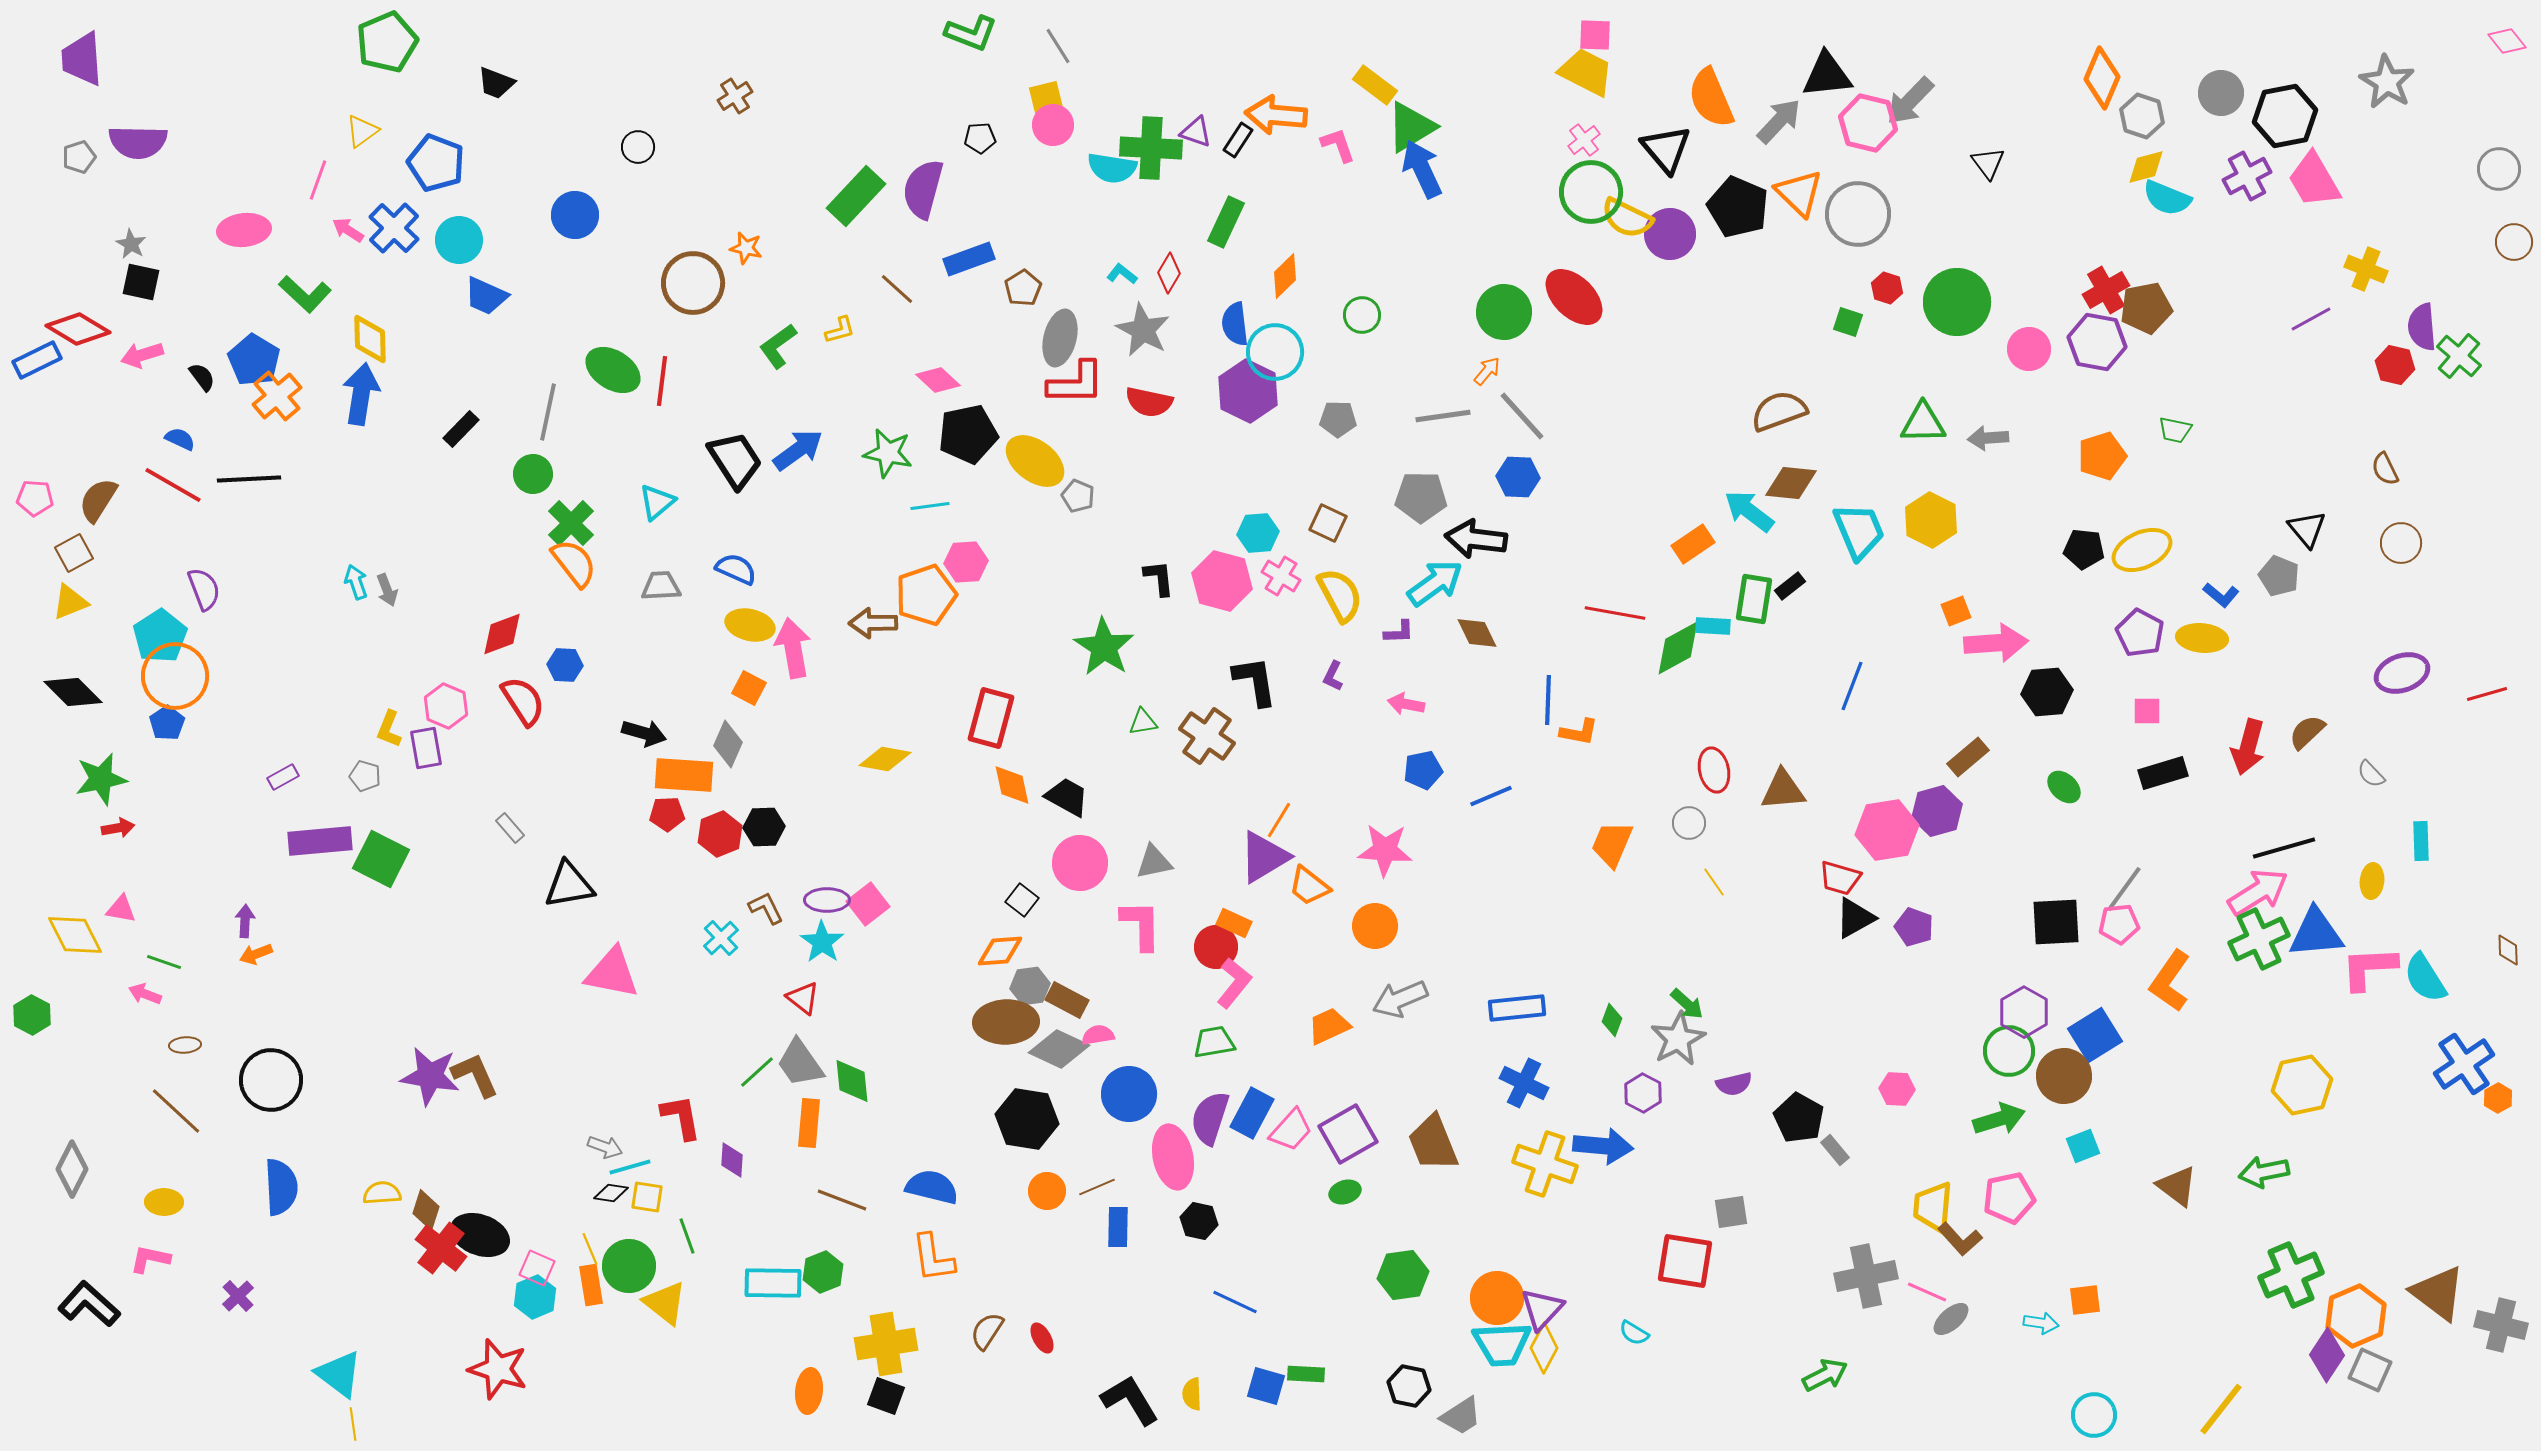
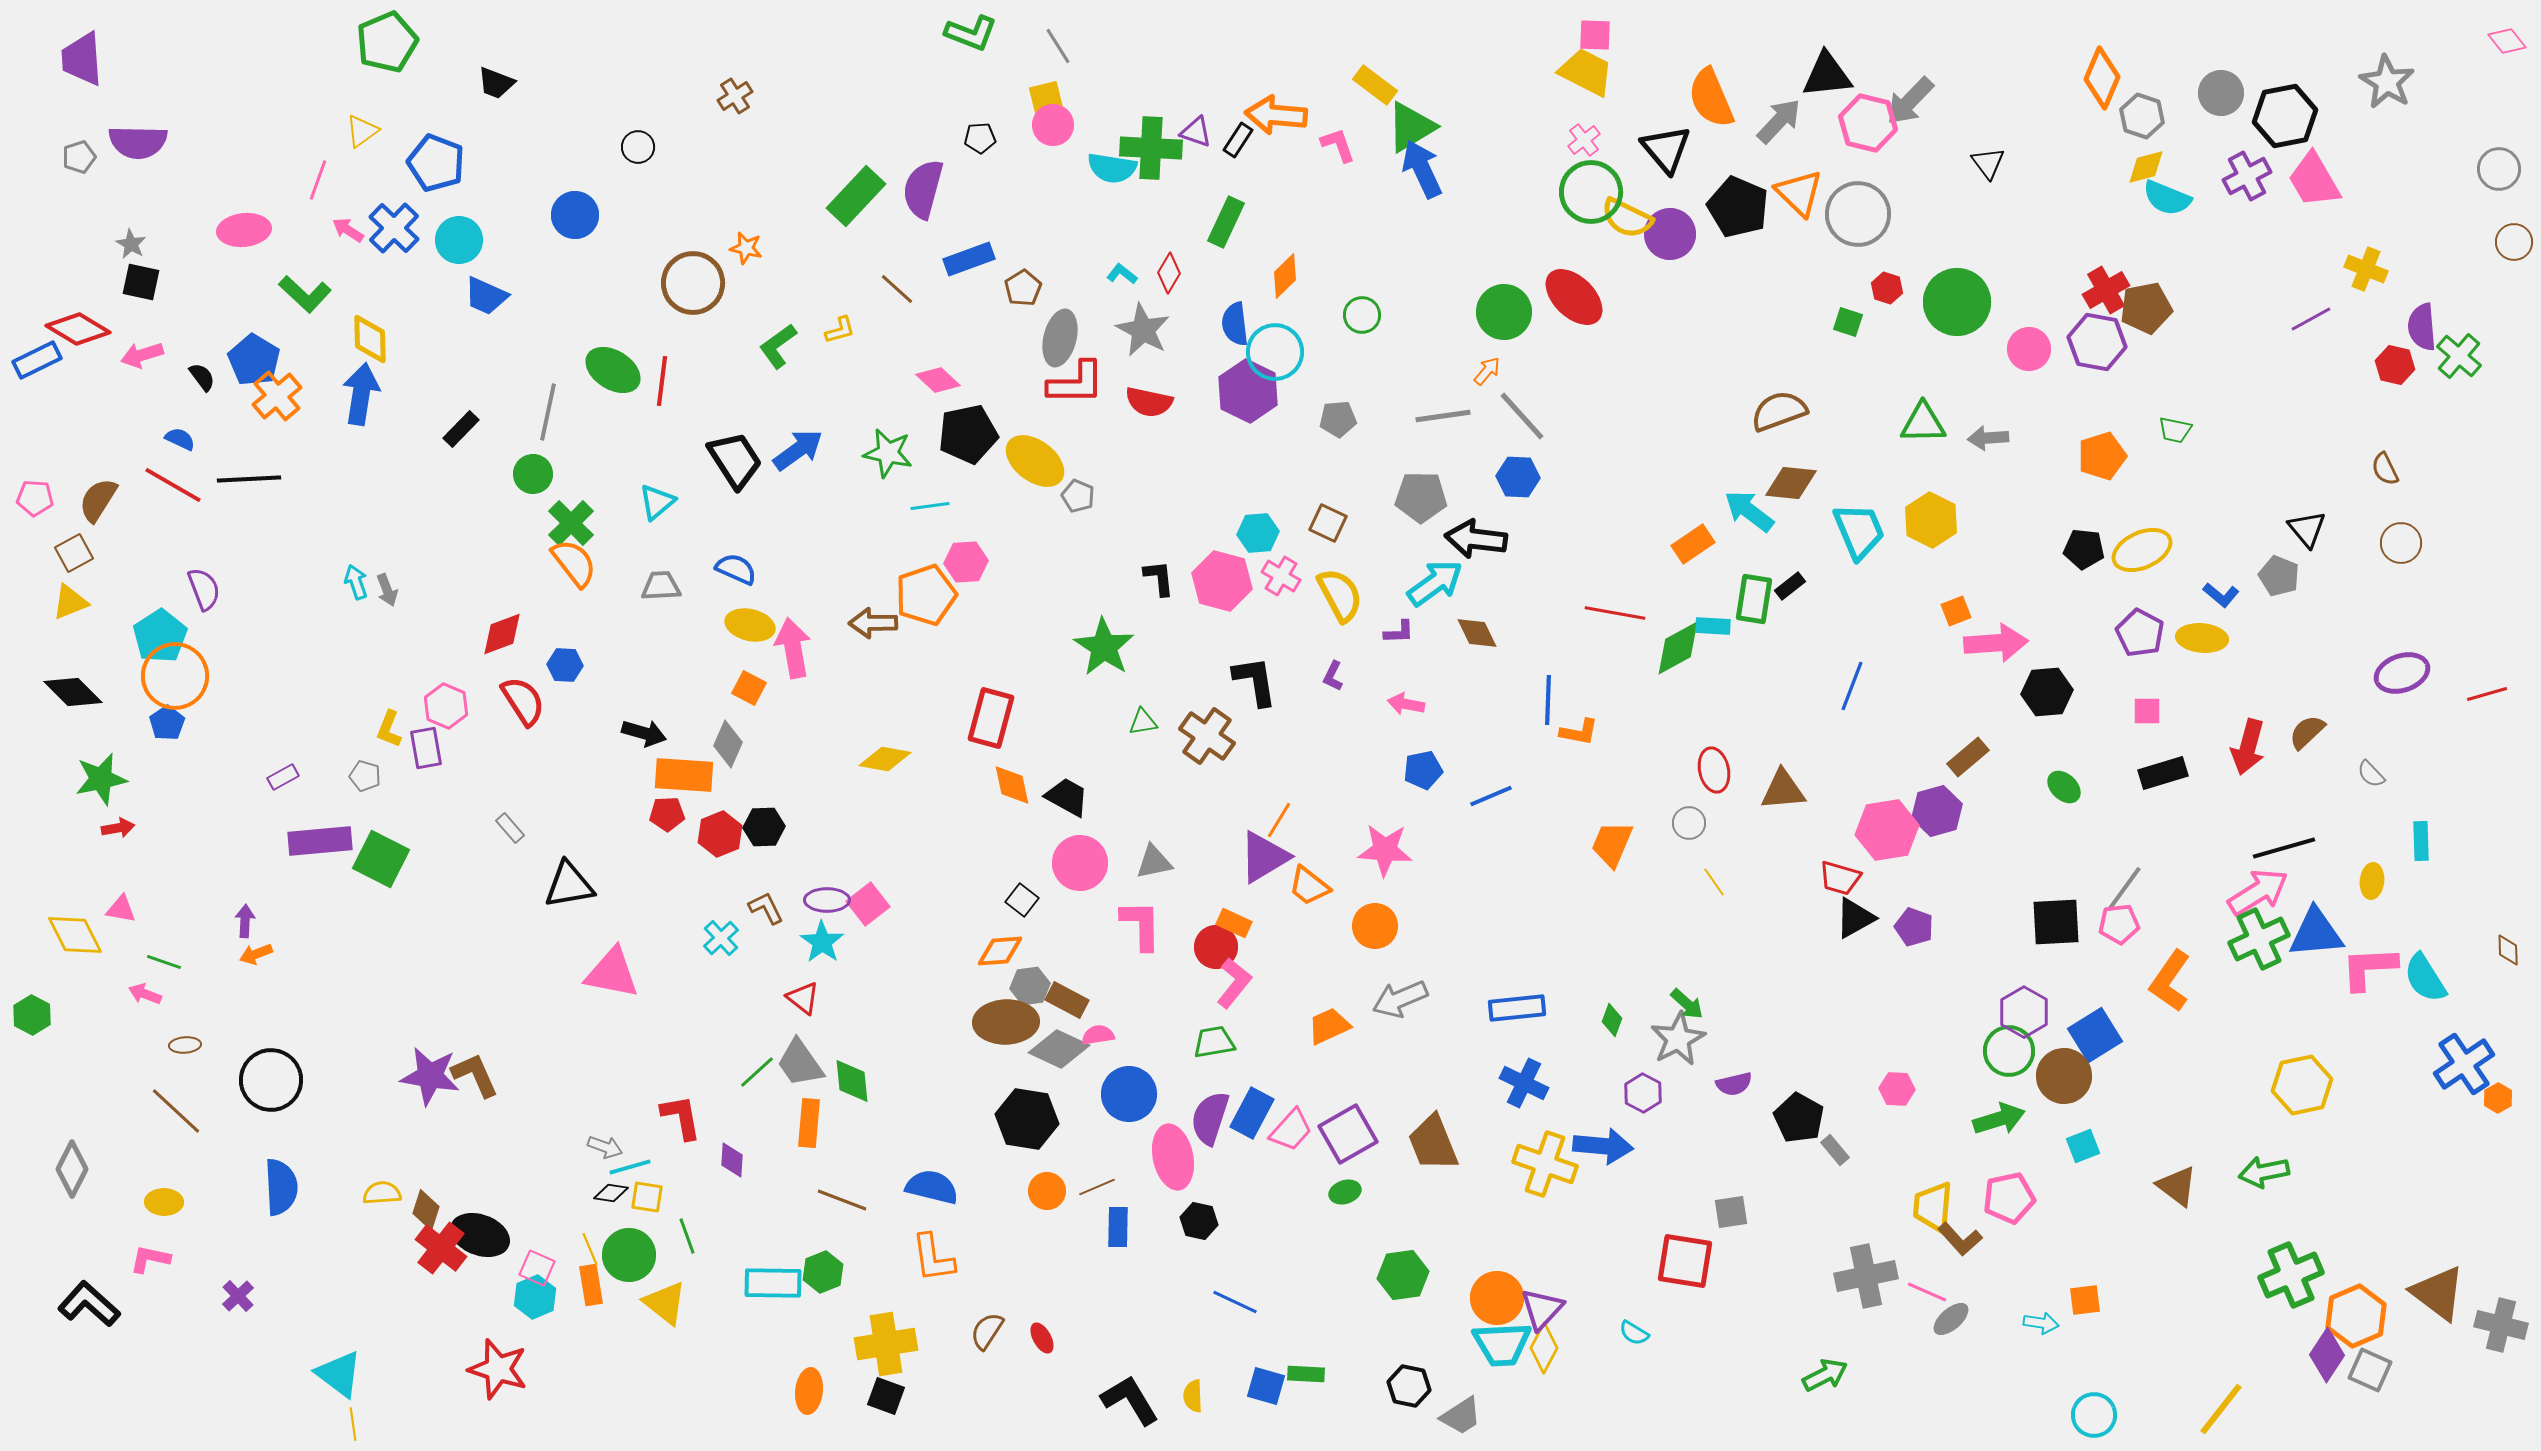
gray pentagon at (1338, 419): rotated 6 degrees counterclockwise
green circle at (629, 1266): moved 11 px up
yellow semicircle at (1192, 1394): moved 1 px right, 2 px down
